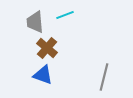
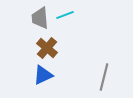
gray trapezoid: moved 5 px right, 4 px up
blue triangle: rotated 45 degrees counterclockwise
